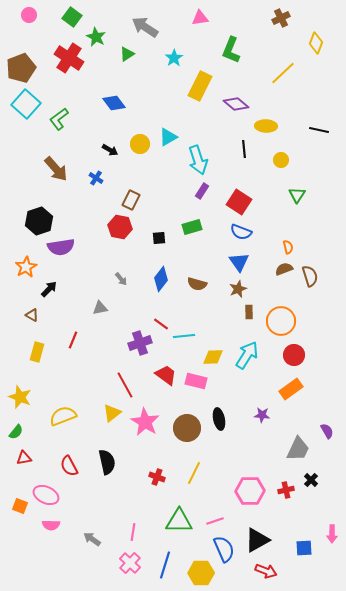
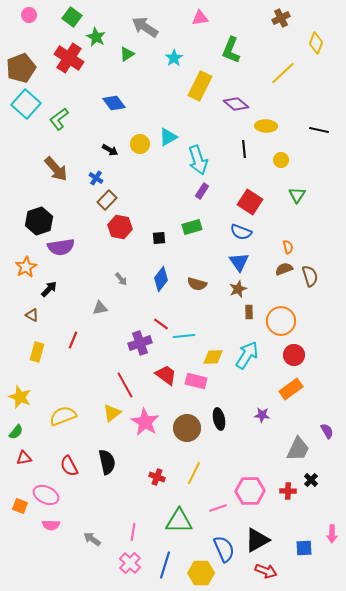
brown rectangle at (131, 200): moved 24 px left; rotated 18 degrees clockwise
red square at (239, 202): moved 11 px right
red cross at (286, 490): moved 2 px right, 1 px down; rotated 14 degrees clockwise
pink line at (215, 521): moved 3 px right, 13 px up
